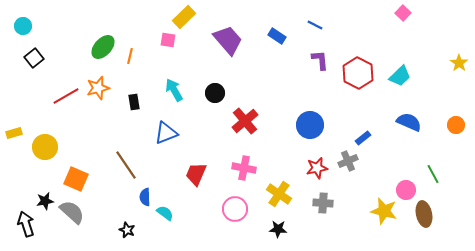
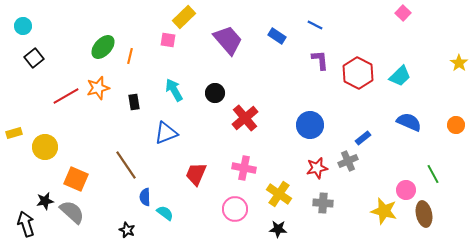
red cross at (245, 121): moved 3 px up
